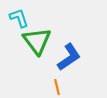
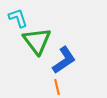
cyan L-shape: moved 1 px left
blue L-shape: moved 5 px left, 3 px down
